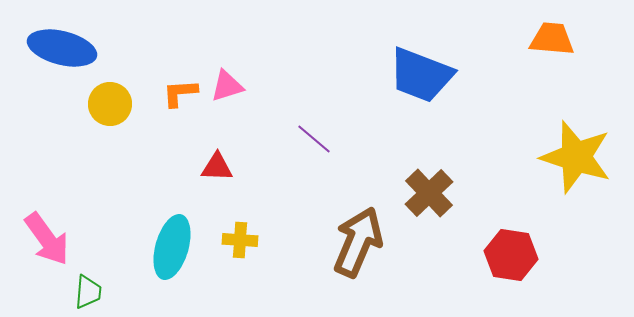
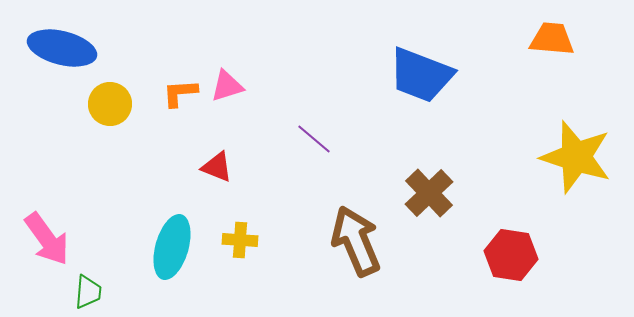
red triangle: rotated 20 degrees clockwise
brown arrow: moved 2 px left, 1 px up; rotated 46 degrees counterclockwise
